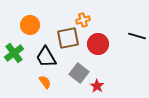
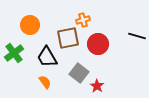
black trapezoid: moved 1 px right
